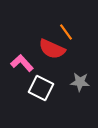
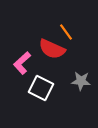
pink L-shape: rotated 90 degrees counterclockwise
gray star: moved 1 px right, 1 px up
